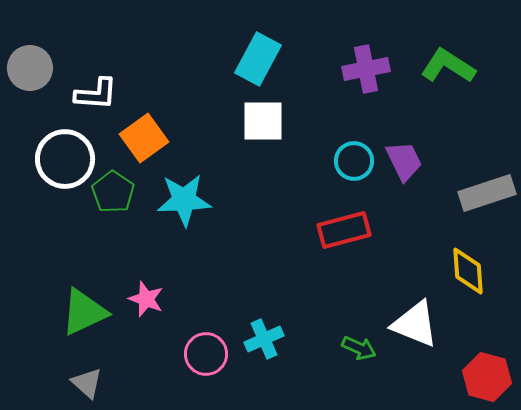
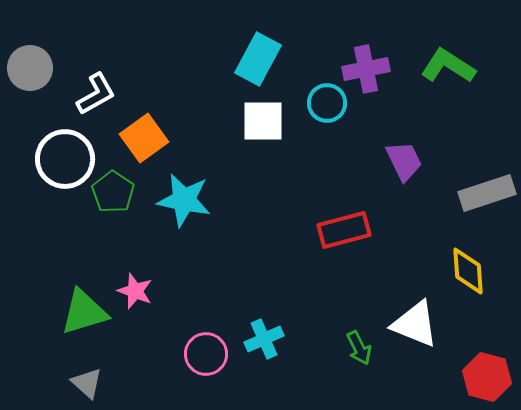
white L-shape: rotated 33 degrees counterclockwise
cyan circle: moved 27 px left, 58 px up
cyan star: rotated 14 degrees clockwise
pink star: moved 11 px left, 8 px up
green triangle: rotated 8 degrees clockwise
green arrow: rotated 40 degrees clockwise
